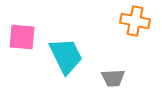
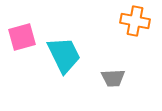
pink square: rotated 20 degrees counterclockwise
cyan trapezoid: moved 2 px left, 1 px up
